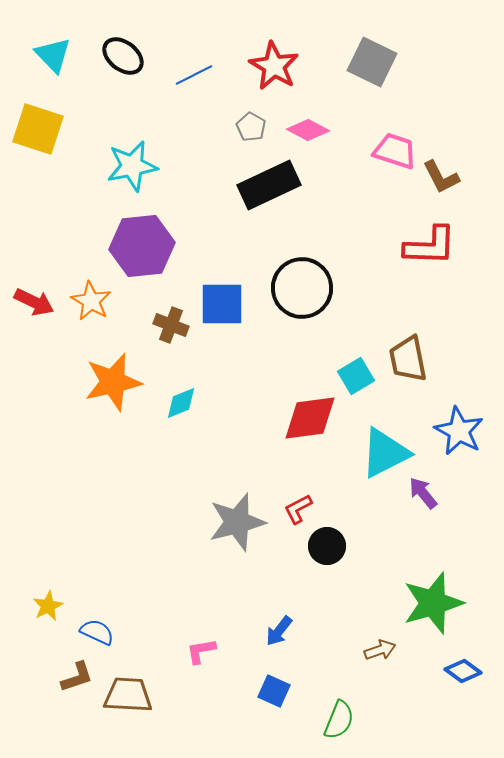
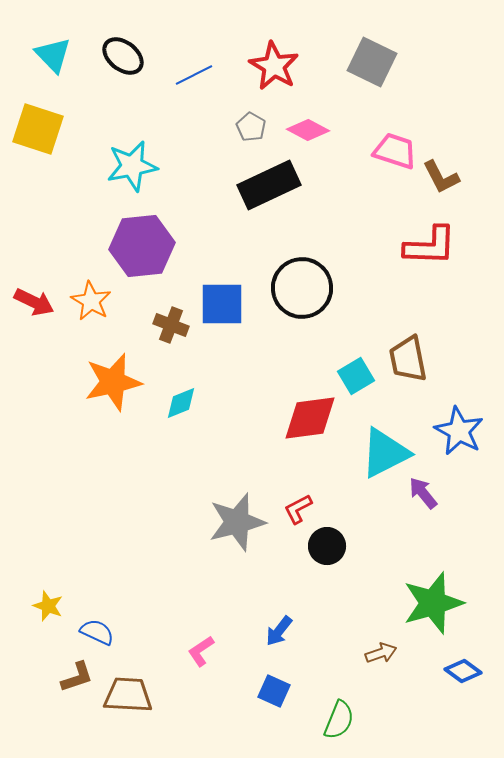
yellow star at (48, 606): rotated 24 degrees counterclockwise
brown arrow at (380, 650): moved 1 px right, 3 px down
pink L-shape at (201, 651): rotated 24 degrees counterclockwise
